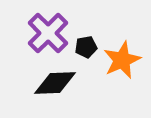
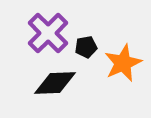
orange star: moved 1 px right, 3 px down
